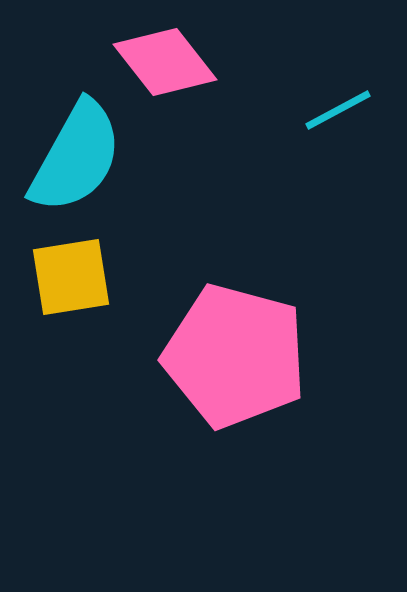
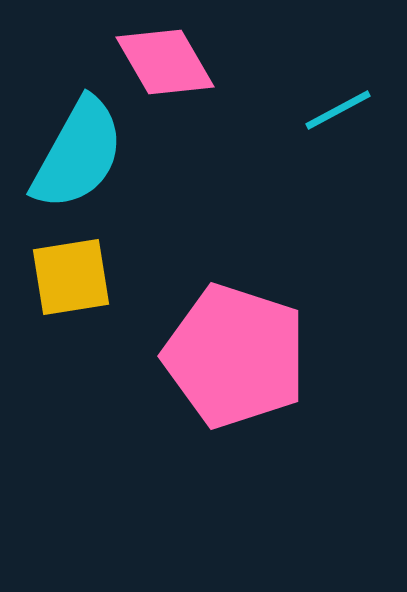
pink diamond: rotated 8 degrees clockwise
cyan semicircle: moved 2 px right, 3 px up
pink pentagon: rotated 3 degrees clockwise
